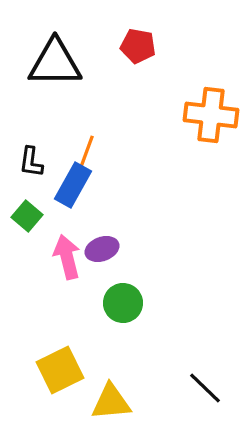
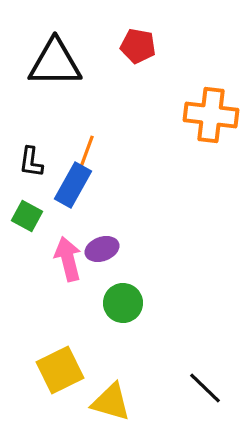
green square: rotated 12 degrees counterclockwise
pink arrow: moved 1 px right, 2 px down
yellow triangle: rotated 21 degrees clockwise
